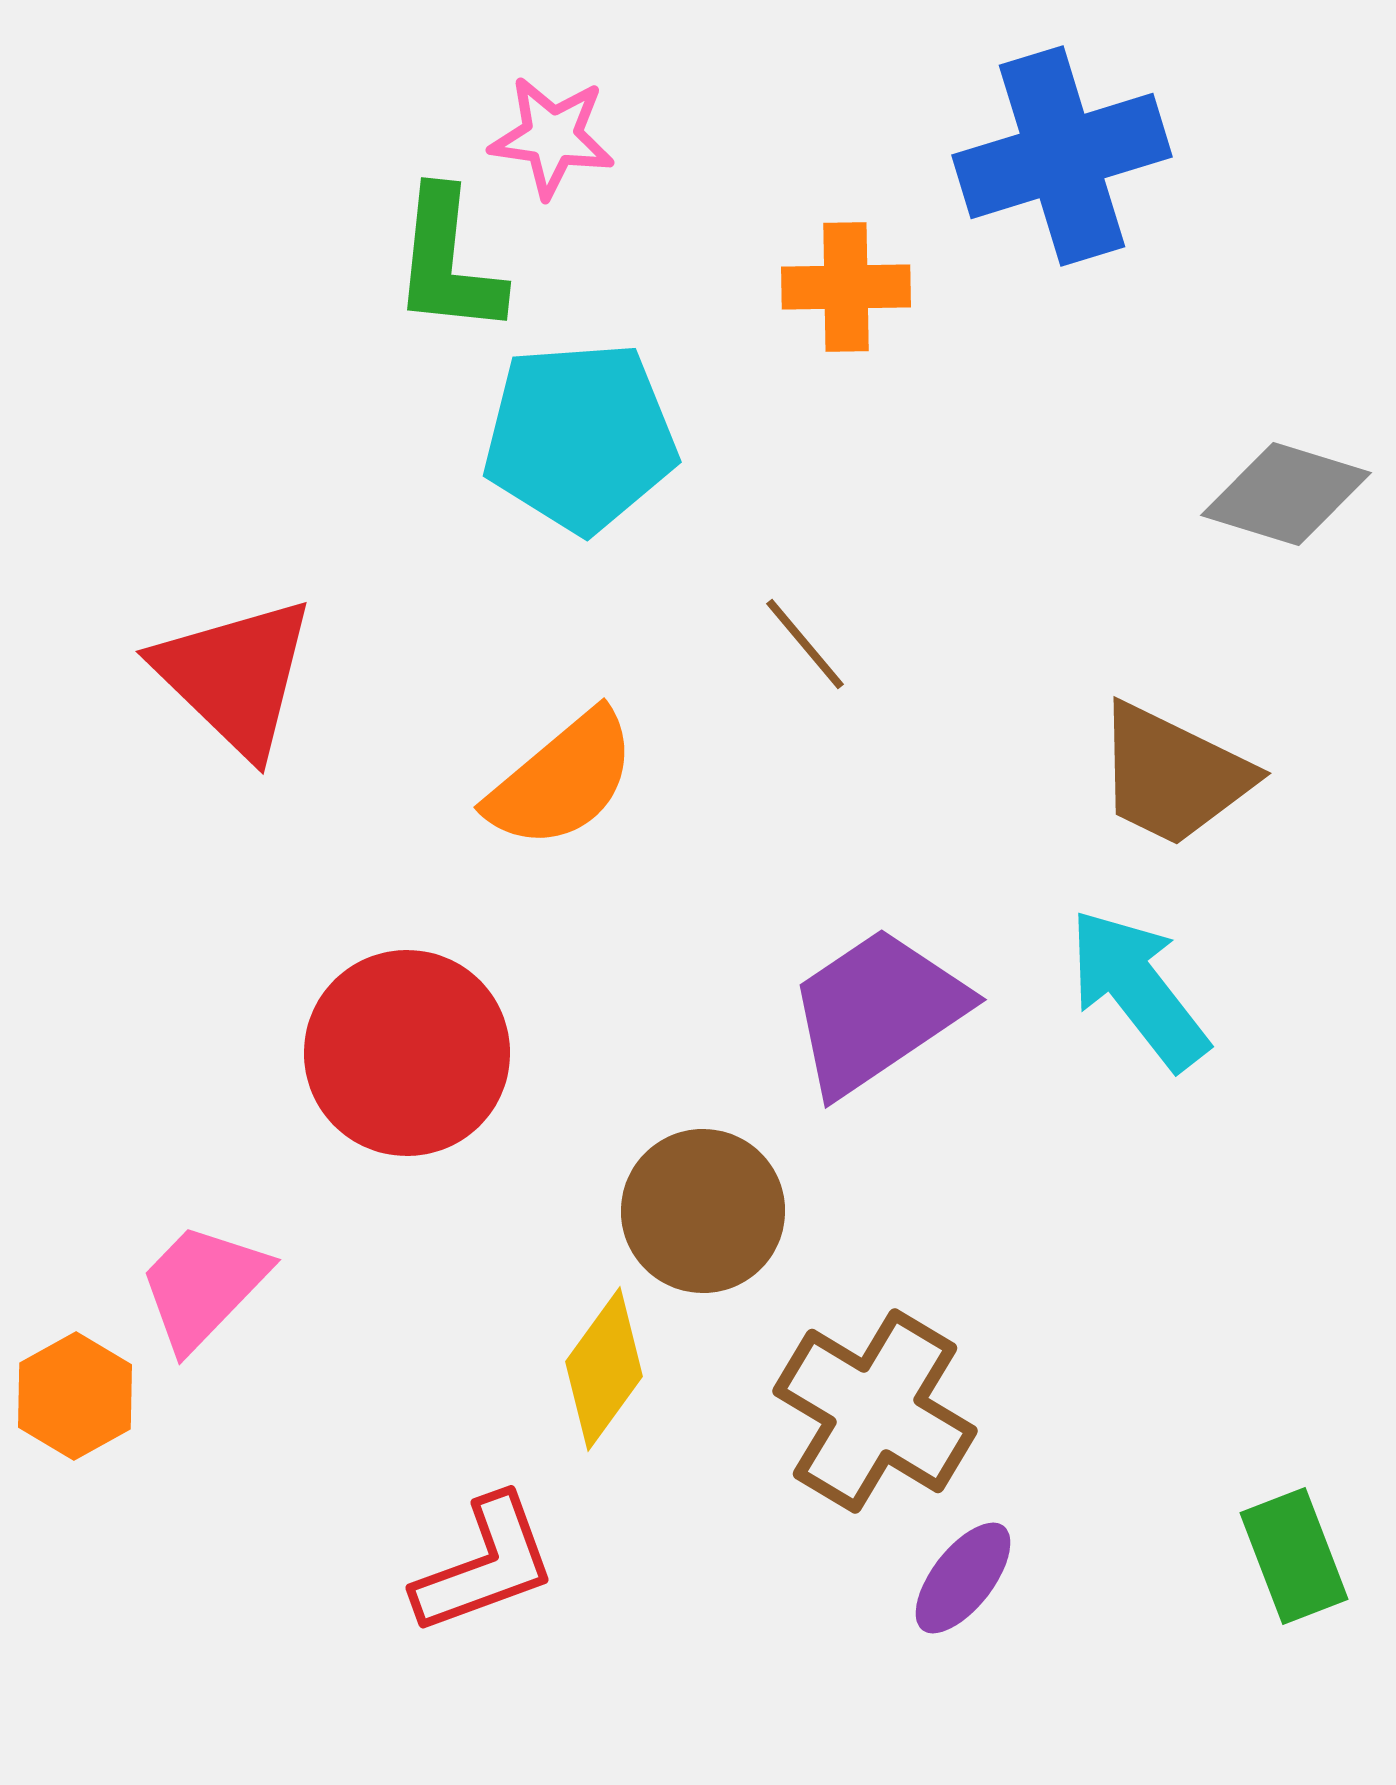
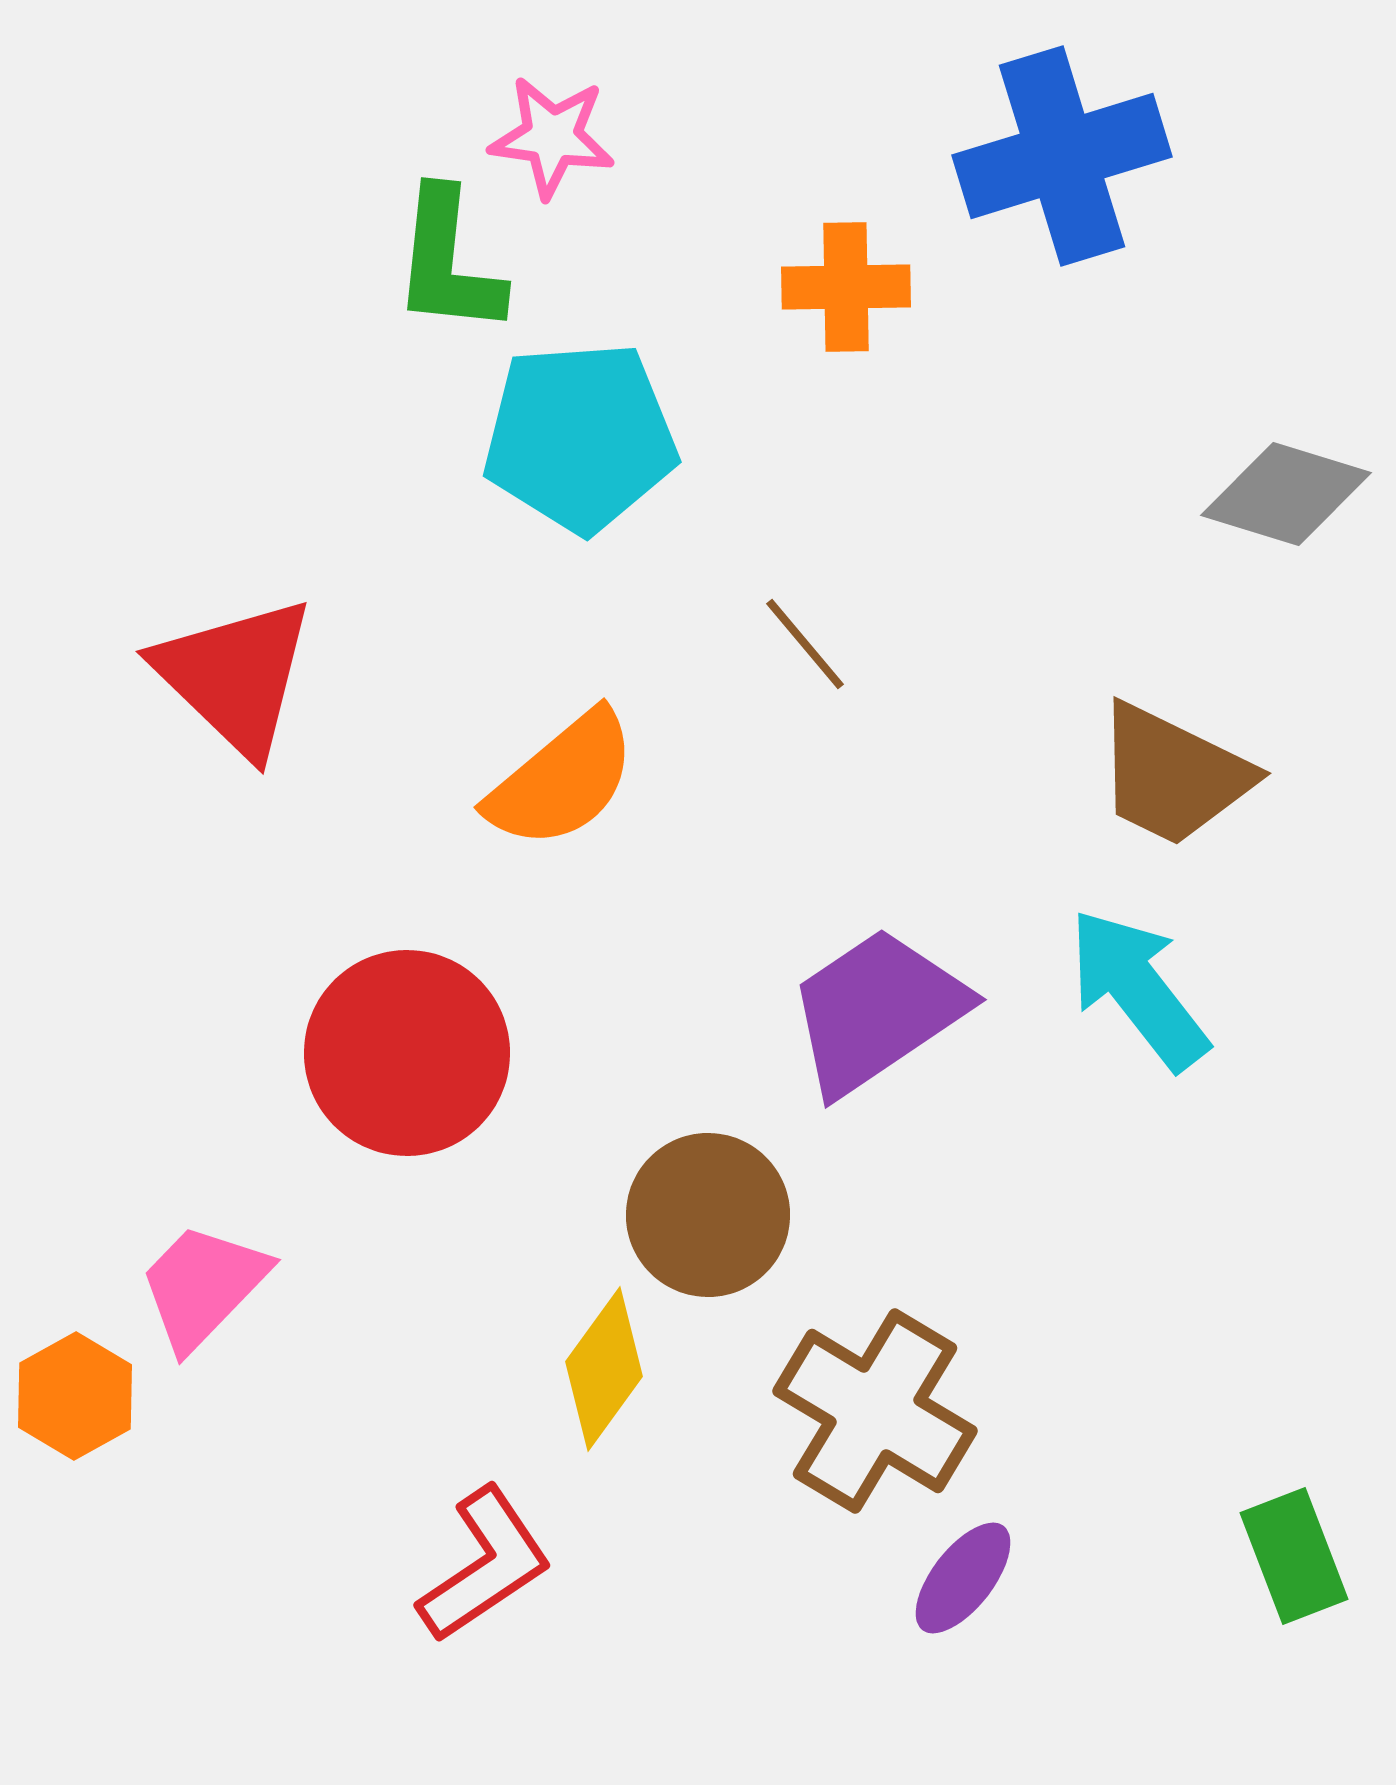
brown circle: moved 5 px right, 4 px down
red L-shape: rotated 14 degrees counterclockwise
